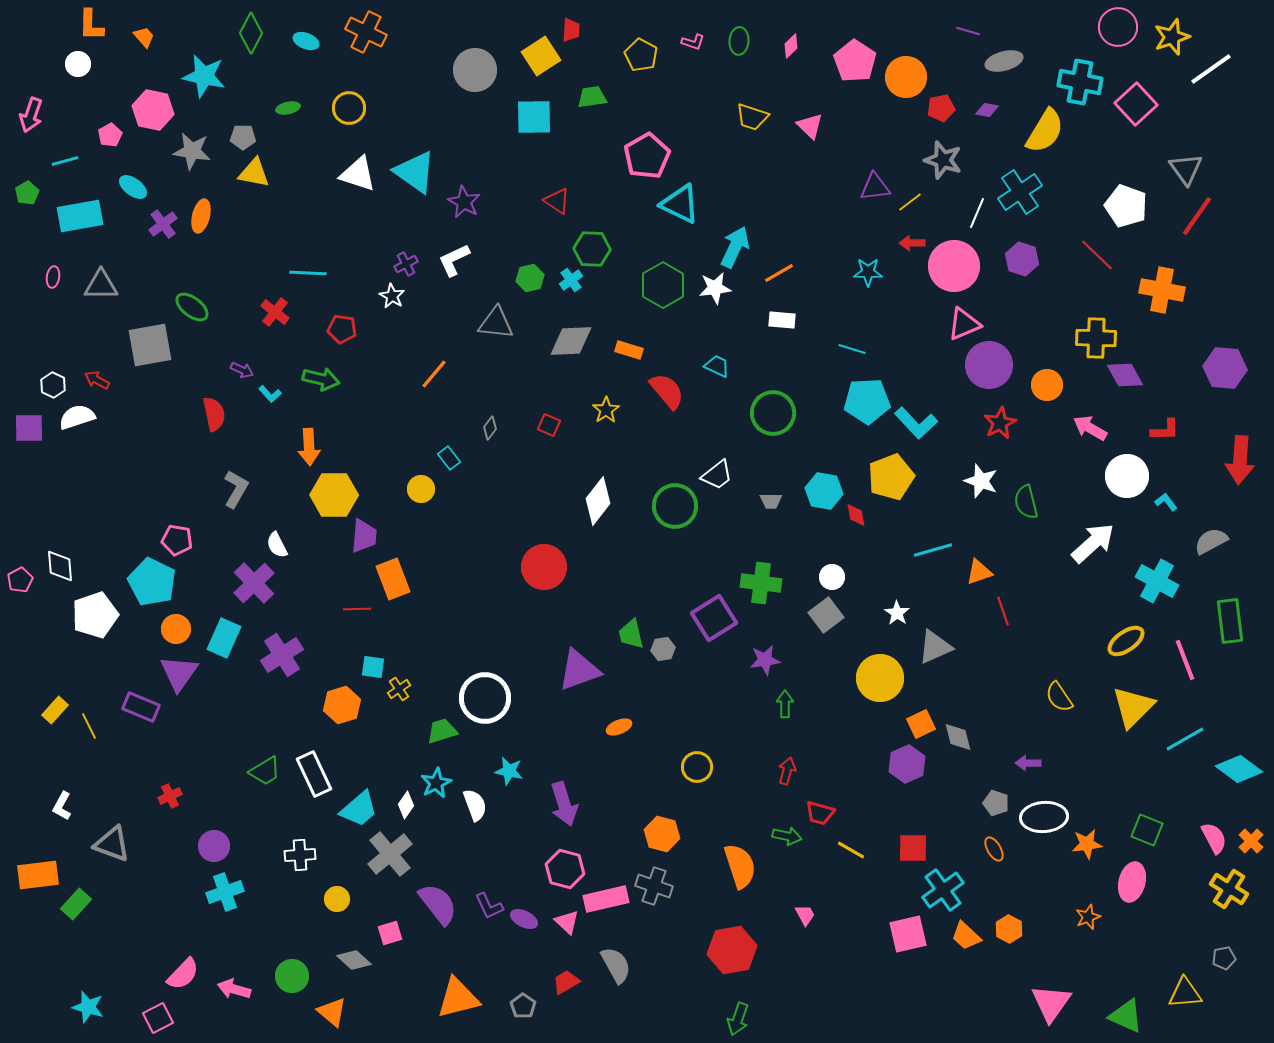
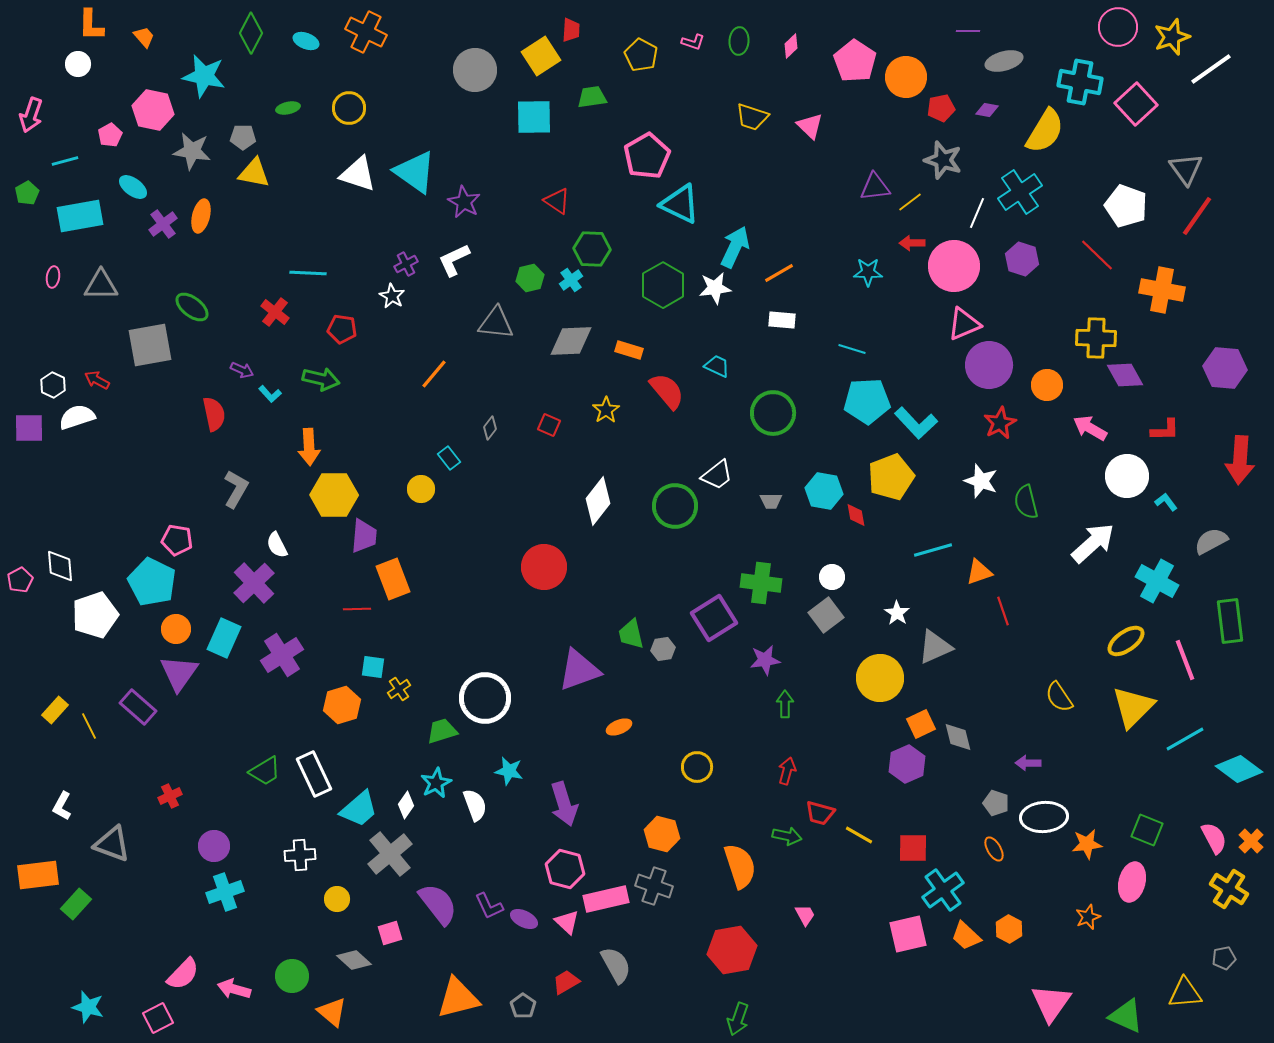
purple line at (968, 31): rotated 15 degrees counterclockwise
purple rectangle at (141, 707): moved 3 px left; rotated 18 degrees clockwise
yellow line at (851, 850): moved 8 px right, 15 px up
